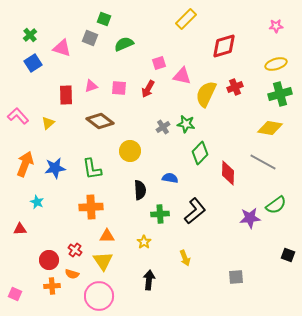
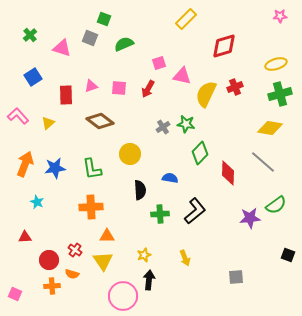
pink star at (276, 26): moved 4 px right, 10 px up
blue square at (33, 63): moved 14 px down
yellow circle at (130, 151): moved 3 px down
gray line at (263, 162): rotated 12 degrees clockwise
red triangle at (20, 229): moved 5 px right, 8 px down
yellow star at (144, 242): moved 13 px down; rotated 16 degrees clockwise
pink circle at (99, 296): moved 24 px right
